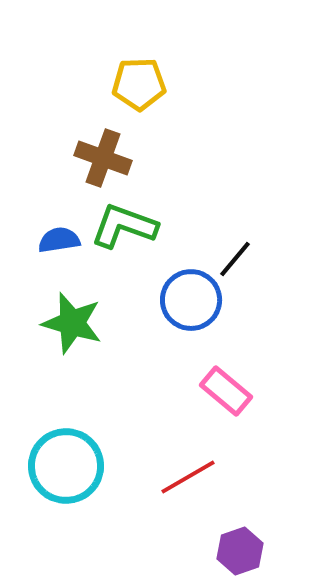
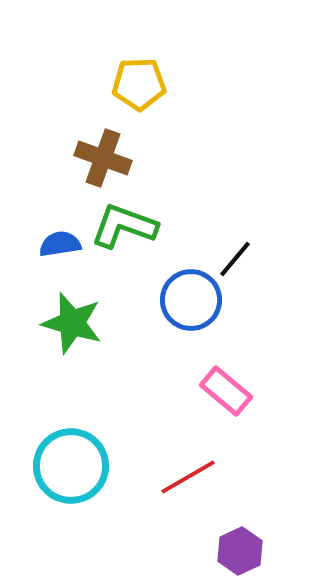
blue semicircle: moved 1 px right, 4 px down
cyan circle: moved 5 px right
purple hexagon: rotated 6 degrees counterclockwise
